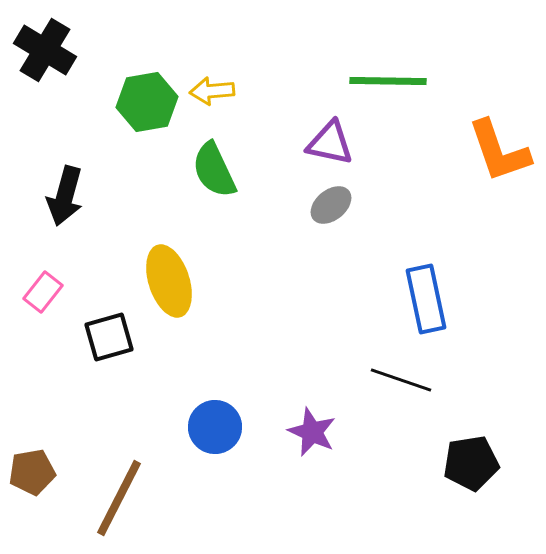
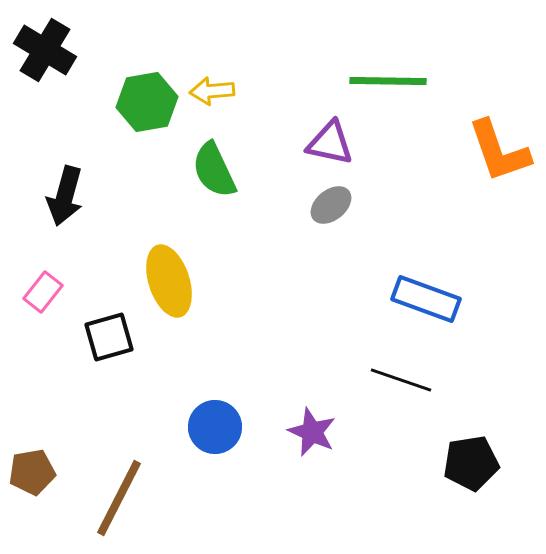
blue rectangle: rotated 58 degrees counterclockwise
